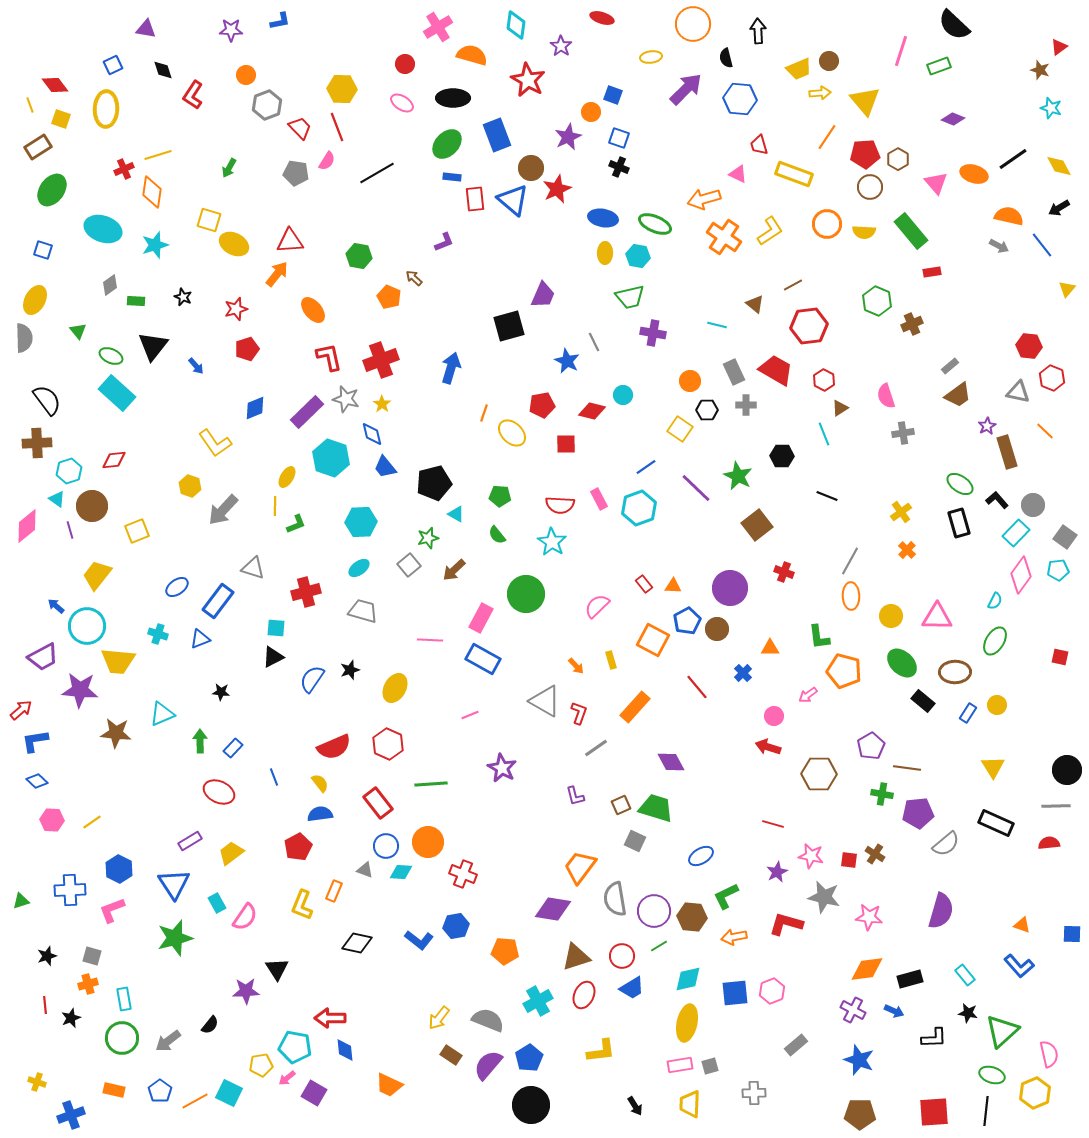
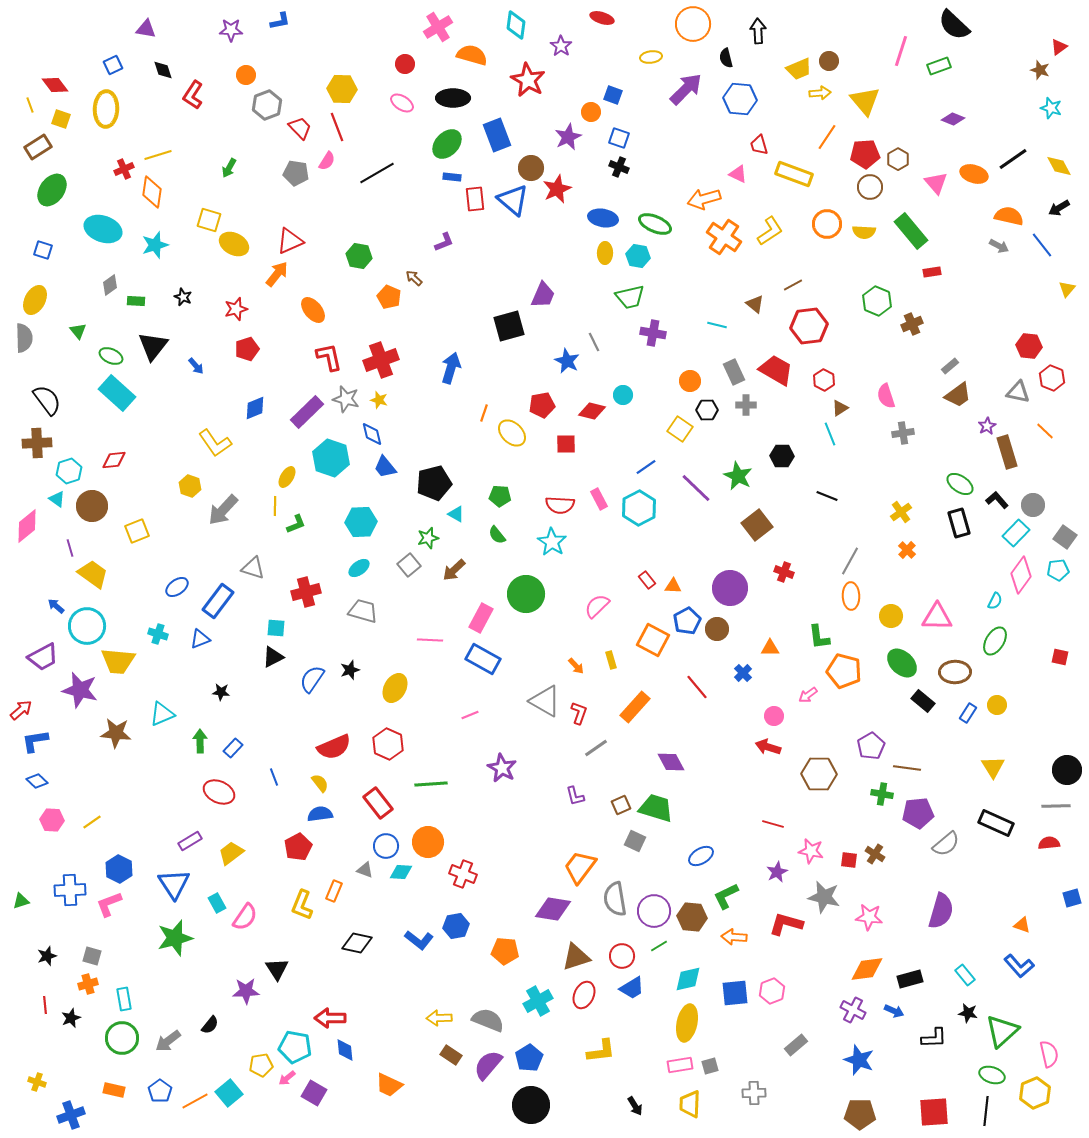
red triangle at (290, 241): rotated 20 degrees counterclockwise
yellow star at (382, 404): moved 3 px left, 4 px up; rotated 18 degrees counterclockwise
cyan line at (824, 434): moved 6 px right
cyan hexagon at (639, 508): rotated 8 degrees counterclockwise
purple line at (70, 530): moved 18 px down
yellow trapezoid at (97, 575): moved 4 px left, 1 px up; rotated 88 degrees clockwise
red rectangle at (644, 584): moved 3 px right, 4 px up
purple star at (80, 690): rotated 9 degrees clockwise
pink star at (811, 856): moved 5 px up
pink L-shape at (112, 910): moved 3 px left, 6 px up
blue square at (1072, 934): moved 36 px up; rotated 18 degrees counterclockwise
orange arrow at (734, 937): rotated 15 degrees clockwise
yellow arrow at (439, 1018): rotated 50 degrees clockwise
cyan square at (229, 1093): rotated 24 degrees clockwise
